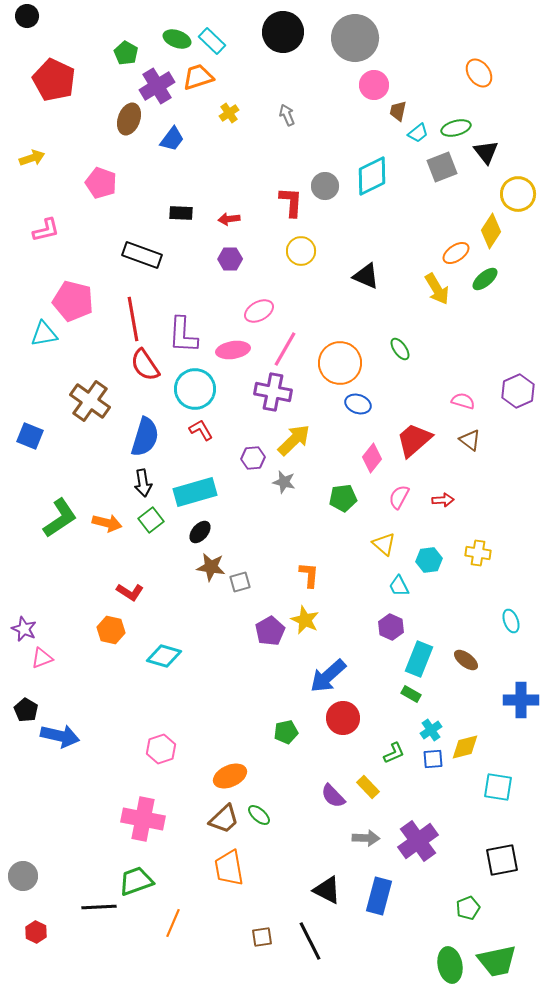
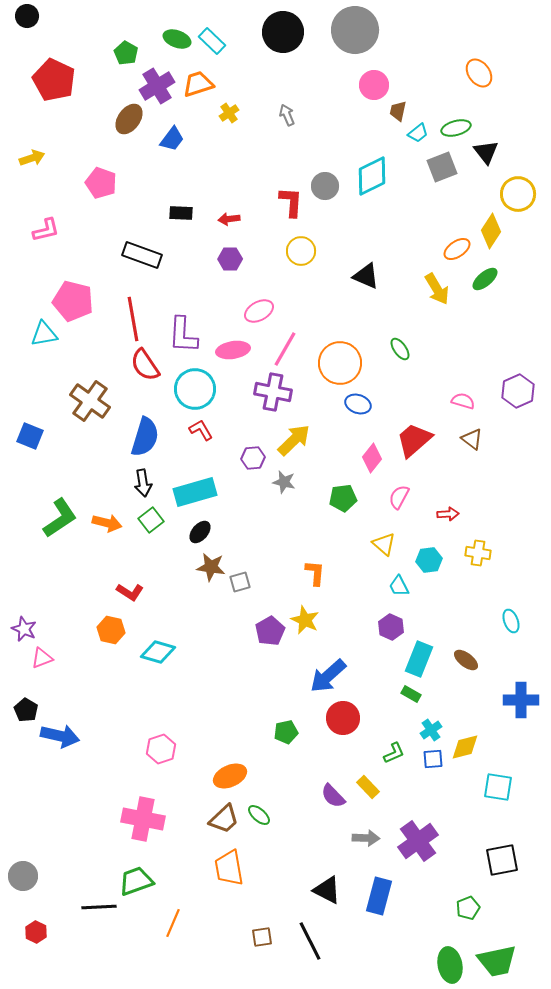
gray circle at (355, 38): moved 8 px up
orange trapezoid at (198, 77): moved 7 px down
brown ellipse at (129, 119): rotated 16 degrees clockwise
orange ellipse at (456, 253): moved 1 px right, 4 px up
brown triangle at (470, 440): moved 2 px right, 1 px up
red arrow at (443, 500): moved 5 px right, 14 px down
orange L-shape at (309, 575): moved 6 px right, 2 px up
cyan diamond at (164, 656): moved 6 px left, 4 px up
